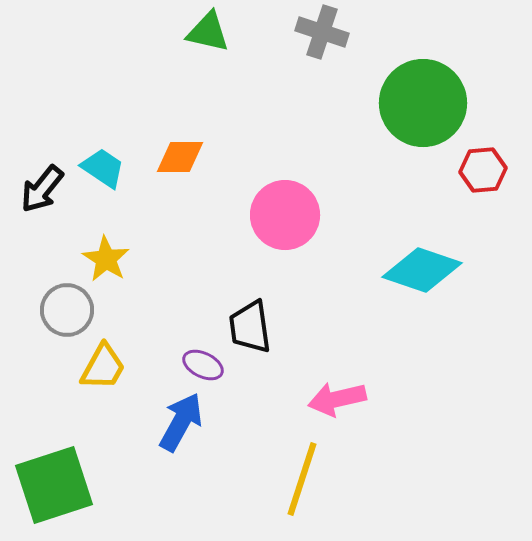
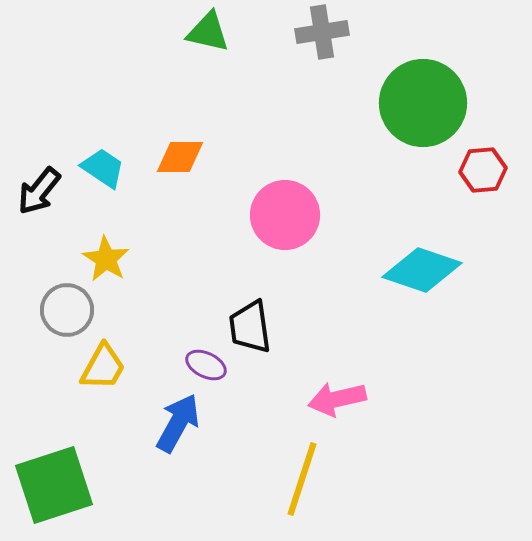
gray cross: rotated 27 degrees counterclockwise
black arrow: moved 3 px left, 2 px down
purple ellipse: moved 3 px right
blue arrow: moved 3 px left, 1 px down
